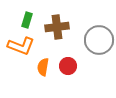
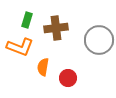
brown cross: moved 1 px left, 1 px down
orange L-shape: moved 1 px left, 1 px down
red circle: moved 12 px down
